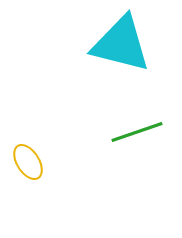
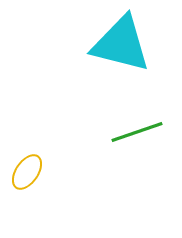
yellow ellipse: moved 1 px left, 10 px down; rotated 66 degrees clockwise
